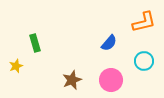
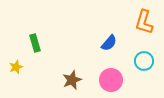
orange L-shape: rotated 120 degrees clockwise
yellow star: moved 1 px down
